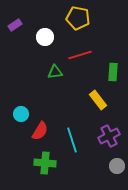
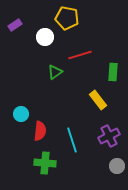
yellow pentagon: moved 11 px left
green triangle: rotated 28 degrees counterclockwise
red semicircle: rotated 24 degrees counterclockwise
